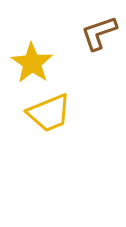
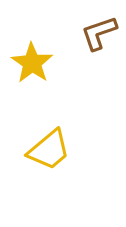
yellow trapezoid: moved 37 px down; rotated 18 degrees counterclockwise
